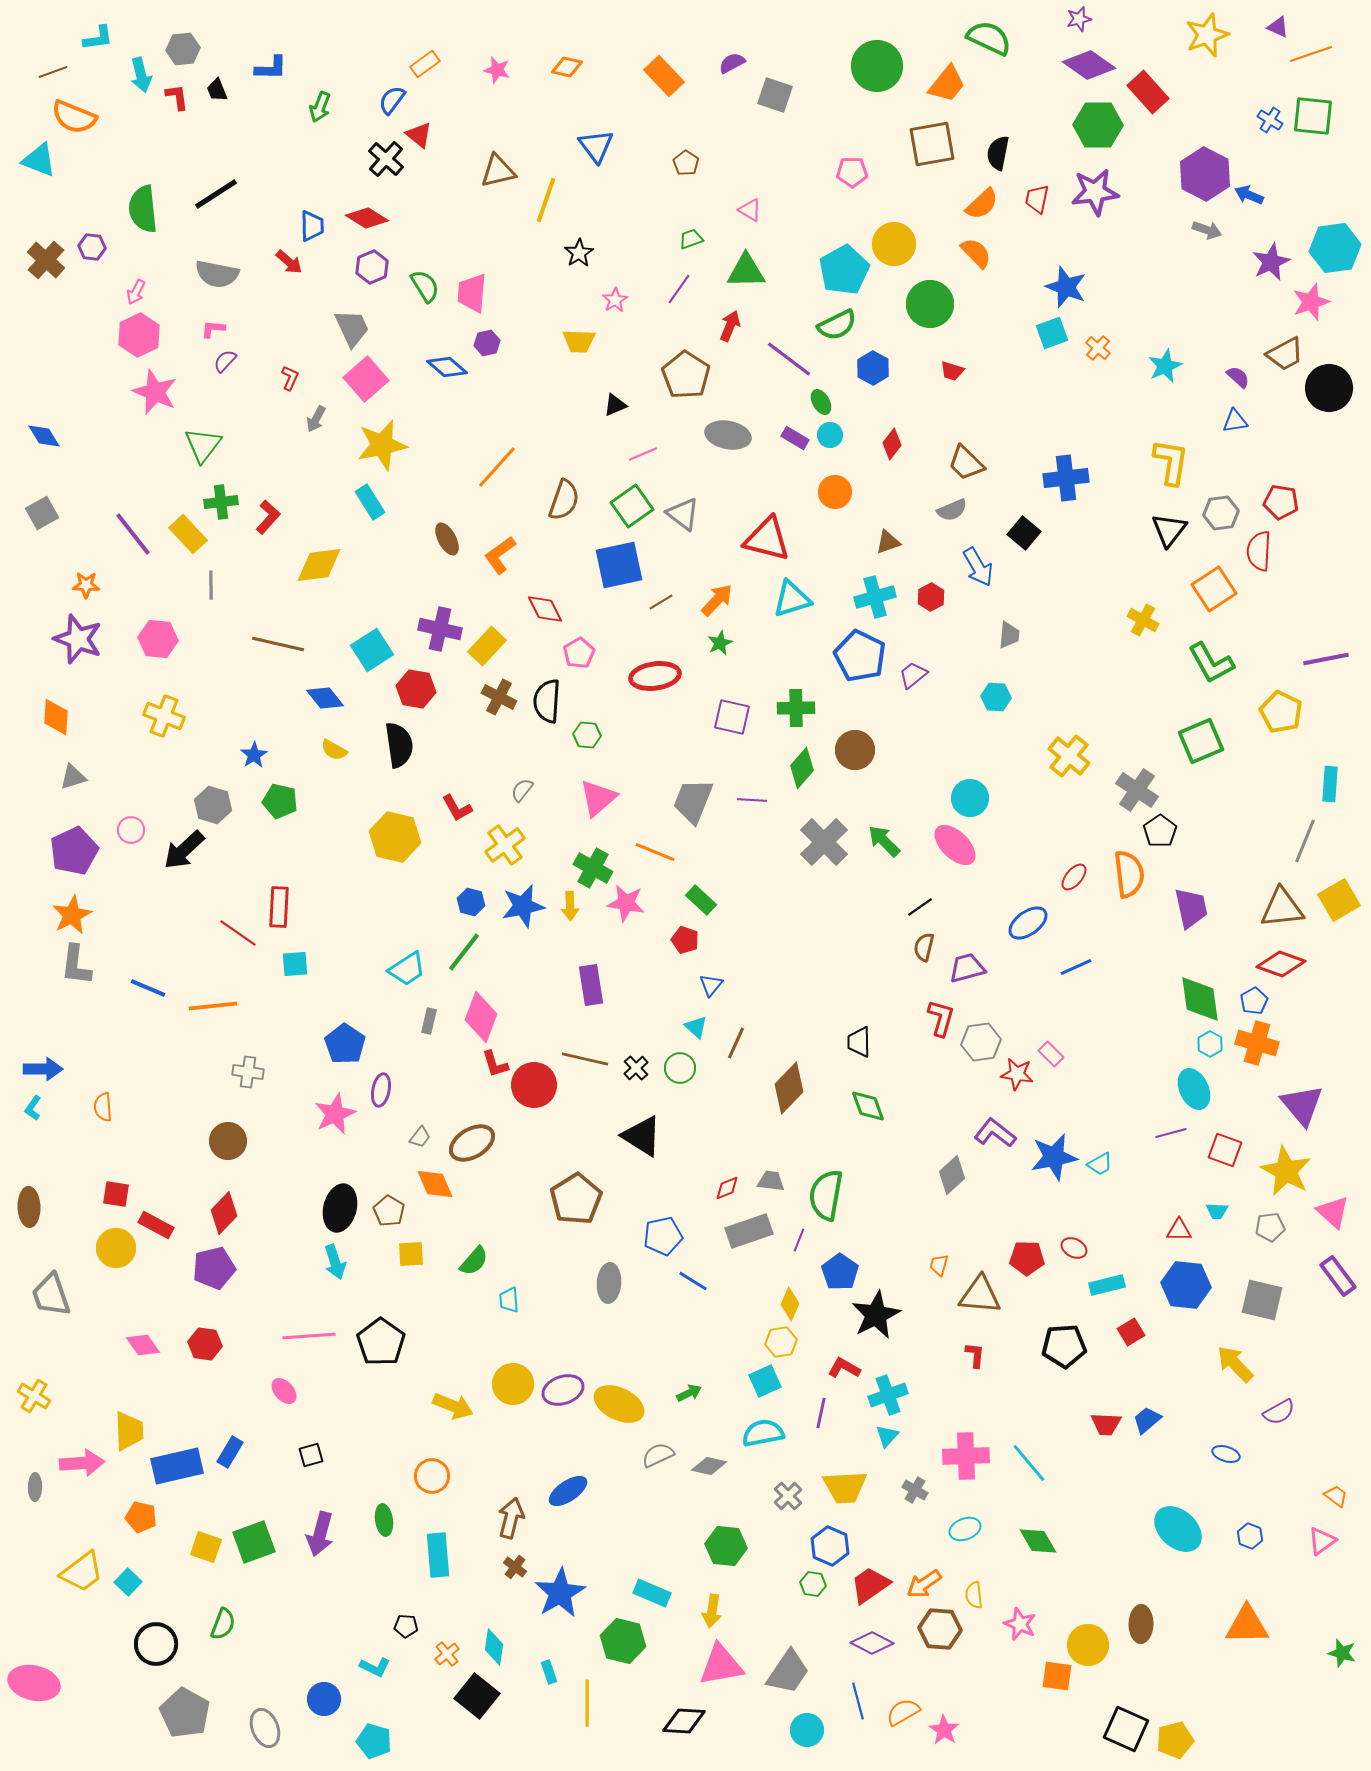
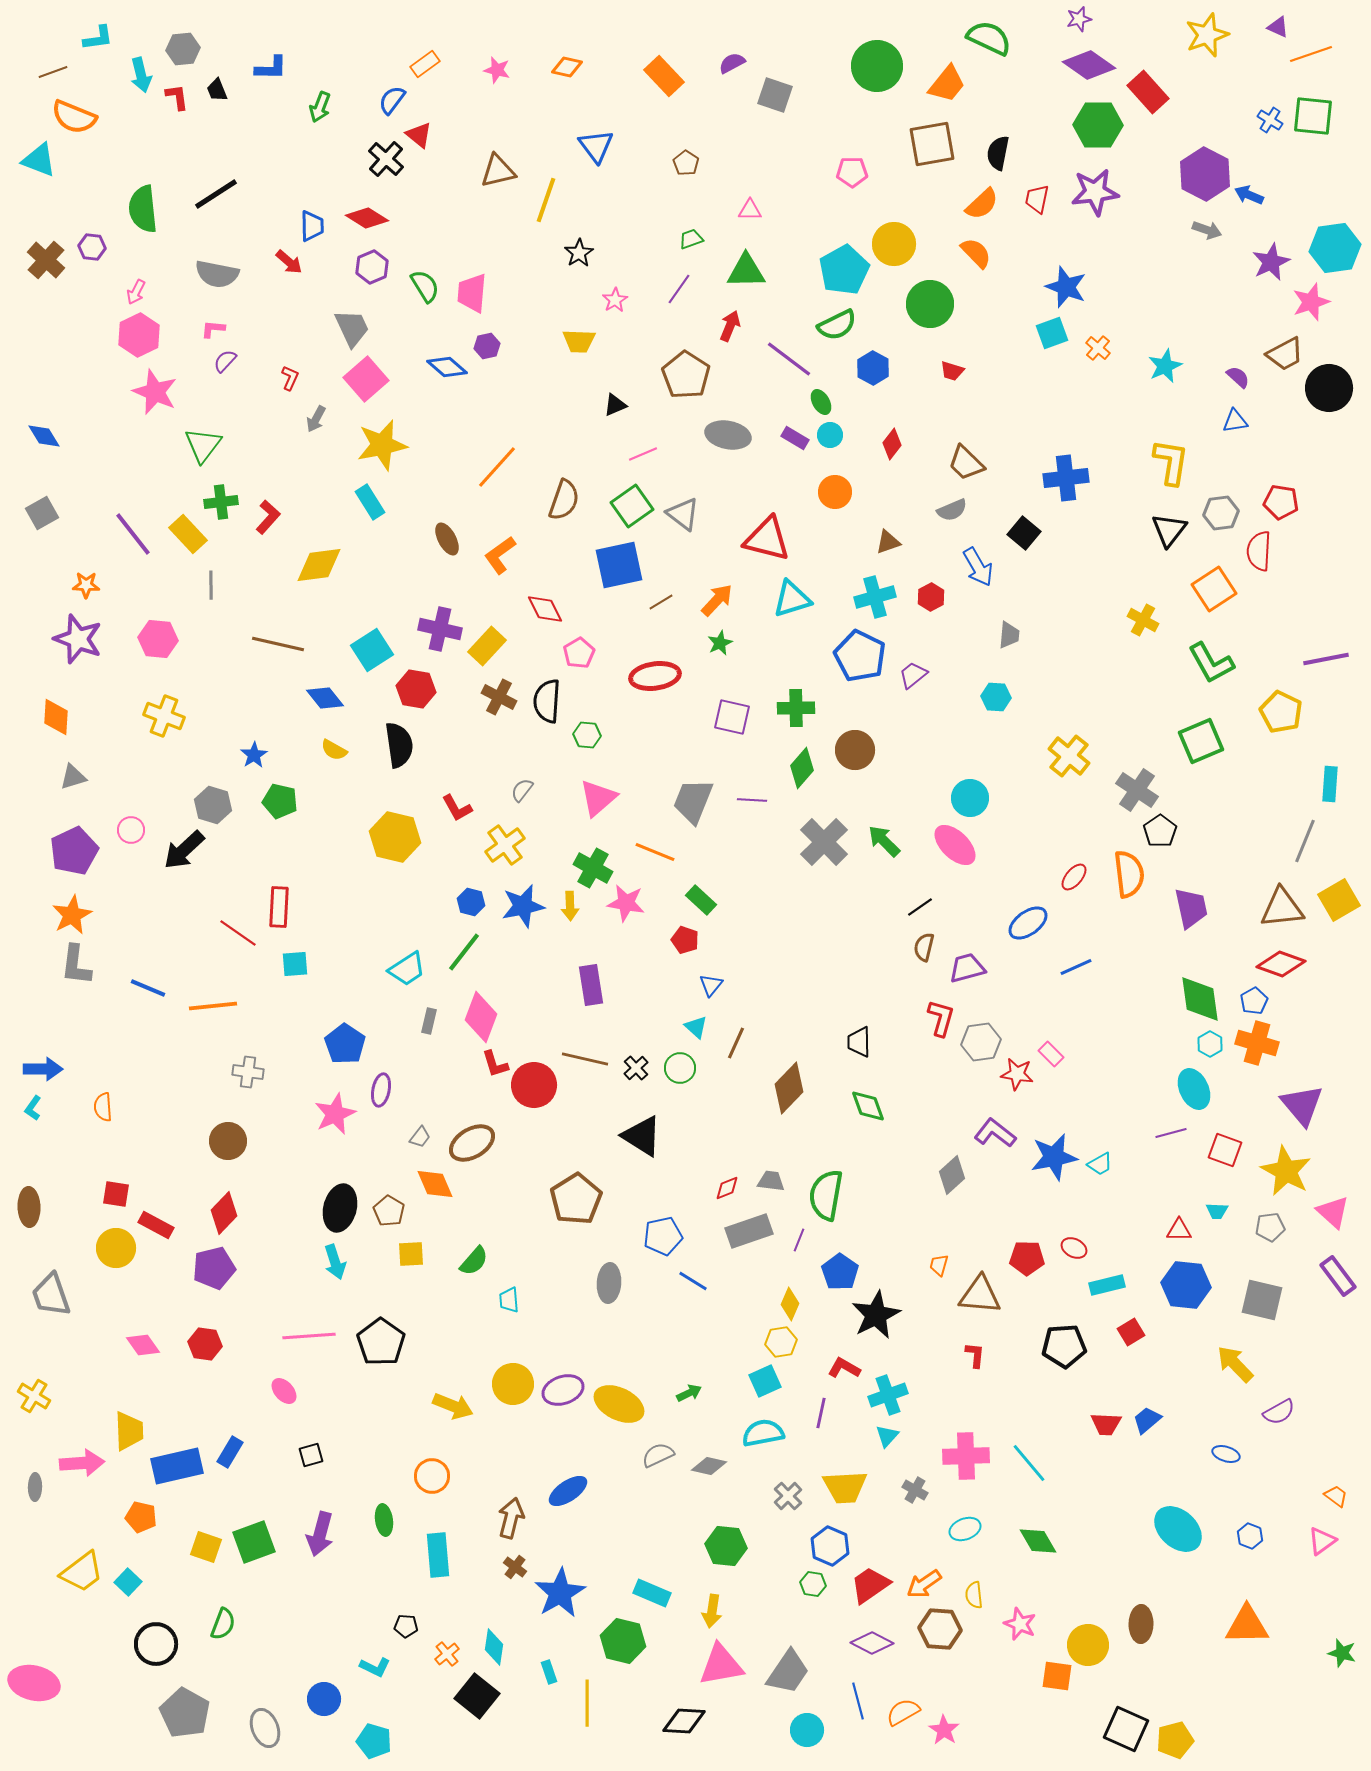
pink triangle at (750, 210): rotated 30 degrees counterclockwise
purple hexagon at (487, 343): moved 3 px down
